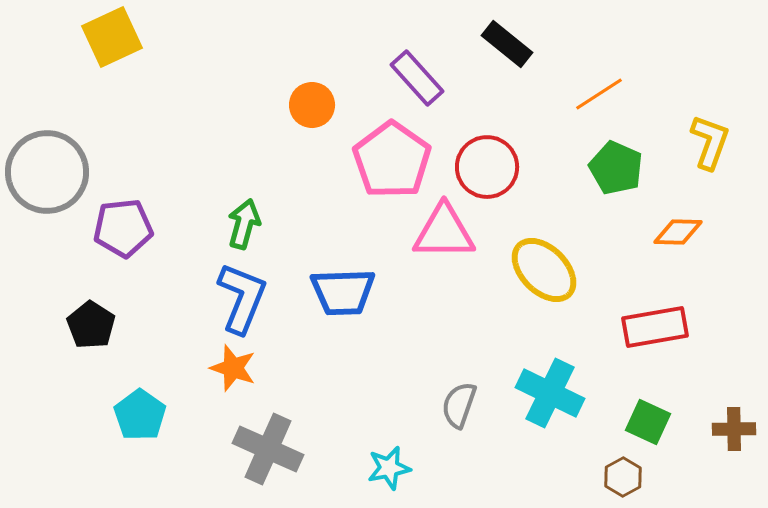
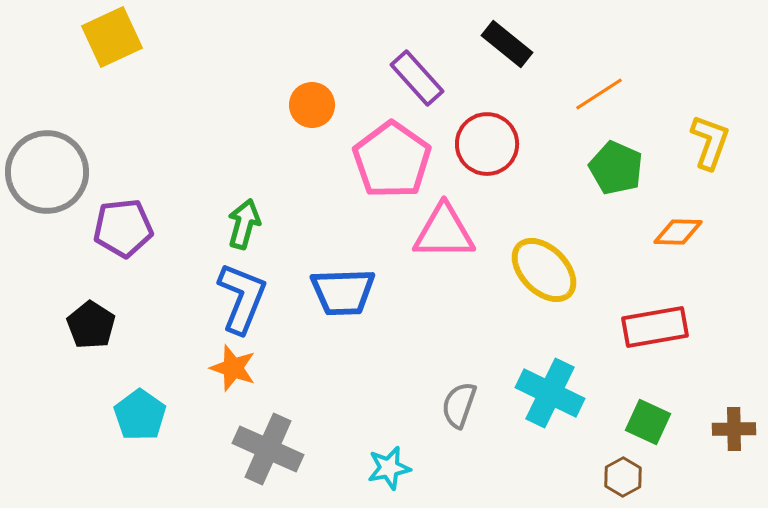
red circle: moved 23 px up
